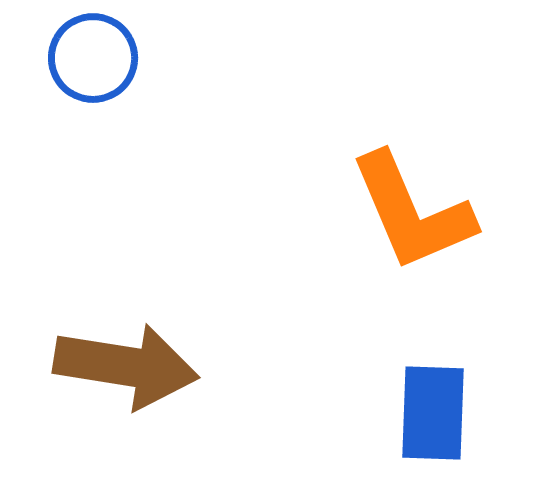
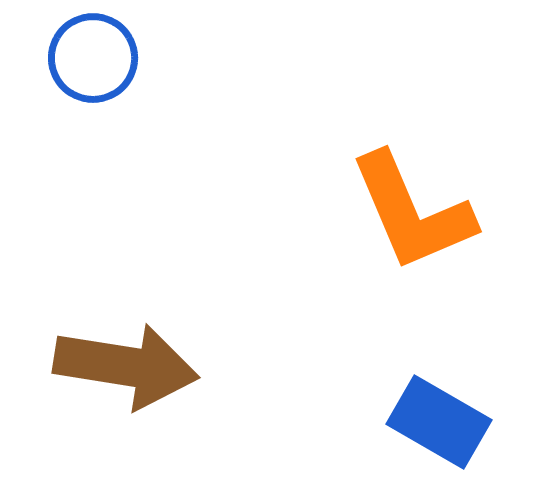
blue rectangle: moved 6 px right, 9 px down; rotated 62 degrees counterclockwise
